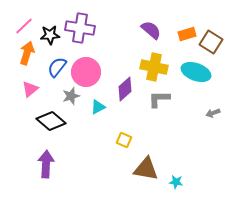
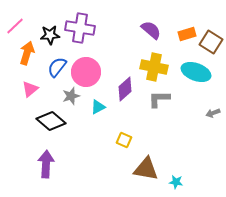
pink line: moved 9 px left
